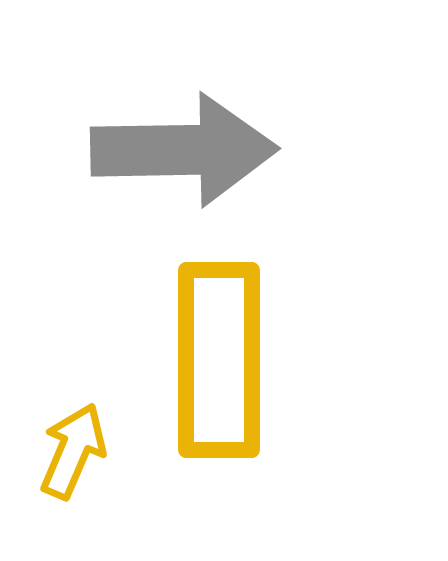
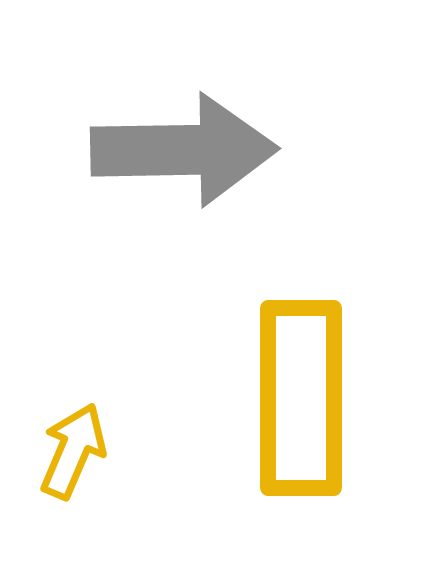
yellow rectangle: moved 82 px right, 38 px down
